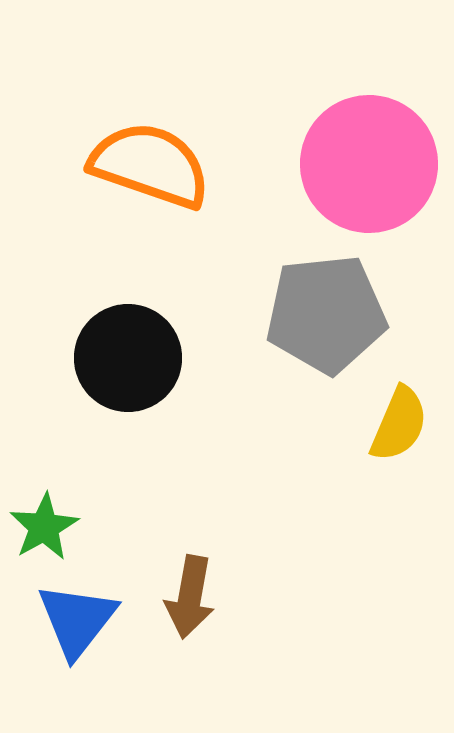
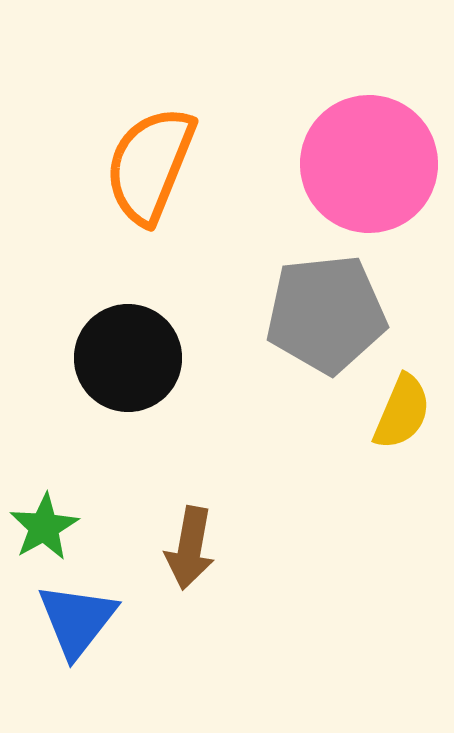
orange semicircle: rotated 87 degrees counterclockwise
yellow semicircle: moved 3 px right, 12 px up
brown arrow: moved 49 px up
